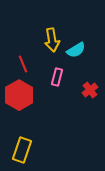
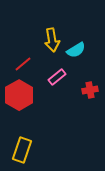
red line: rotated 72 degrees clockwise
pink rectangle: rotated 36 degrees clockwise
red cross: rotated 28 degrees clockwise
